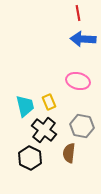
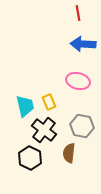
blue arrow: moved 5 px down
